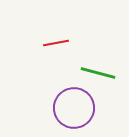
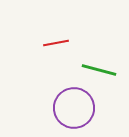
green line: moved 1 px right, 3 px up
